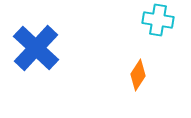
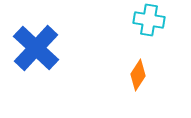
cyan cross: moved 9 px left
